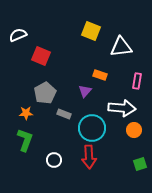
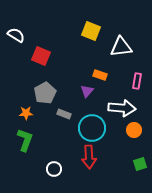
white semicircle: moved 2 px left; rotated 54 degrees clockwise
purple triangle: moved 2 px right
white circle: moved 9 px down
